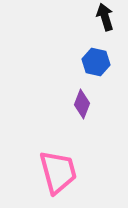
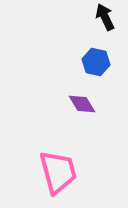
black arrow: rotated 8 degrees counterclockwise
purple diamond: rotated 52 degrees counterclockwise
